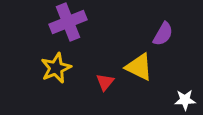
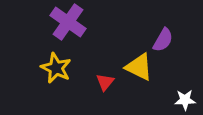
purple cross: rotated 33 degrees counterclockwise
purple semicircle: moved 6 px down
yellow star: rotated 24 degrees counterclockwise
